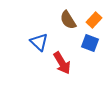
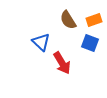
orange rectangle: rotated 28 degrees clockwise
blue triangle: moved 2 px right
